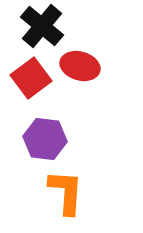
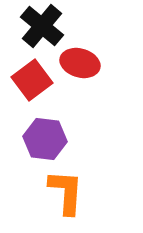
red ellipse: moved 3 px up
red square: moved 1 px right, 2 px down
